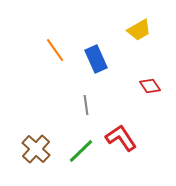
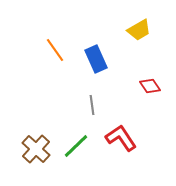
gray line: moved 6 px right
green line: moved 5 px left, 5 px up
